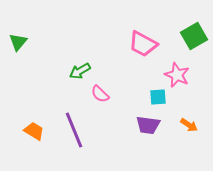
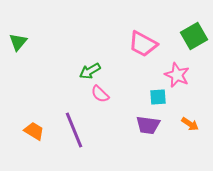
green arrow: moved 10 px right
orange arrow: moved 1 px right, 1 px up
